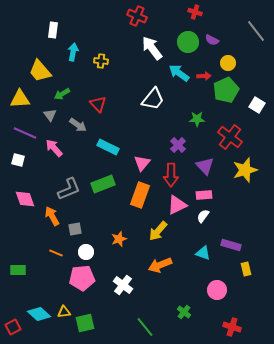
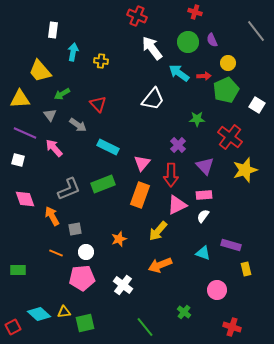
purple semicircle at (212, 40): rotated 40 degrees clockwise
